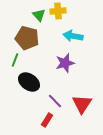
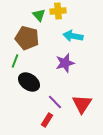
green line: moved 1 px down
purple line: moved 1 px down
